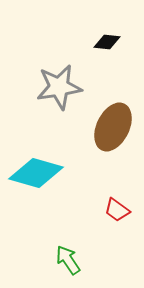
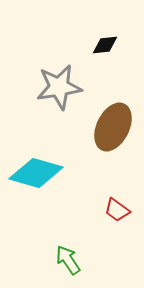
black diamond: moved 2 px left, 3 px down; rotated 12 degrees counterclockwise
